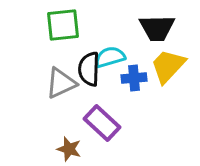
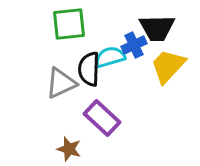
green square: moved 6 px right, 1 px up
blue cross: moved 33 px up; rotated 20 degrees counterclockwise
purple rectangle: moved 5 px up
